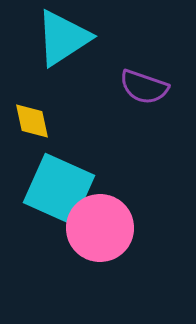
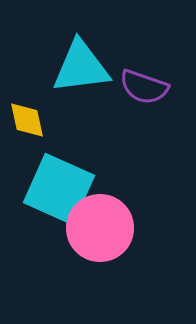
cyan triangle: moved 18 px right, 29 px down; rotated 26 degrees clockwise
yellow diamond: moved 5 px left, 1 px up
